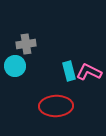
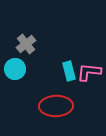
gray cross: rotated 30 degrees counterclockwise
cyan circle: moved 3 px down
pink L-shape: rotated 20 degrees counterclockwise
